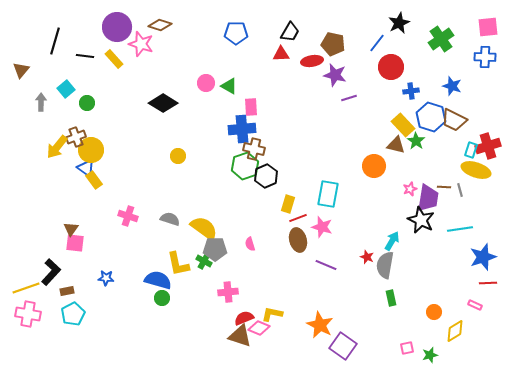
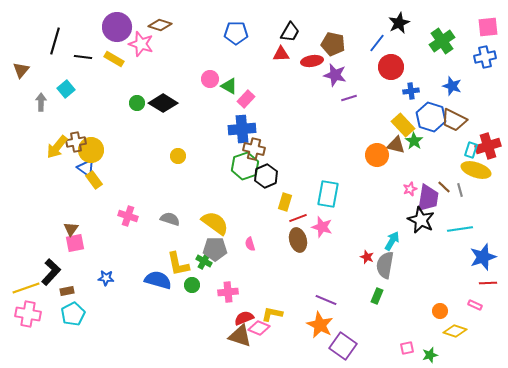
green cross at (441, 39): moved 1 px right, 2 px down
black line at (85, 56): moved 2 px left, 1 px down
blue cross at (485, 57): rotated 15 degrees counterclockwise
yellow rectangle at (114, 59): rotated 18 degrees counterclockwise
pink circle at (206, 83): moved 4 px right, 4 px up
green circle at (87, 103): moved 50 px right
pink rectangle at (251, 107): moved 5 px left, 8 px up; rotated 48 degrees clockwise
brown cross at (76, 137): moved 5 px down; rotated 12 degrees clockwise
green star at (416, 141): moved 2 px left
orange circle at (374, 166): moved 3 px right, 11 px up
brown line at (444, 187): rotated 40 degrees clockwise
yellow rectangle at (288, 204): moved 3 px left, 2 px up
yellow semicircle at (204, 228): moved 11 px right, 5 px up
pink square at (75, 243): rotated 18 degrees counterclockwise
purple line at (326, 265): moved 35 px down
green circle at (162, 298): moved 30 px right, 13 px up
green rectangle at (391, 298): moved 14 px left, 2 px up; rotated 35 degrees clockwise
orange circle at (434, 312): moved 6 px right, 1 px up
yellow diamond at (455, 331): rotated 50 degrees clockwise
